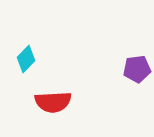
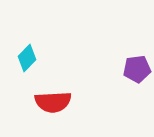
cyan diamond: moved 1 px right, 1 px up
